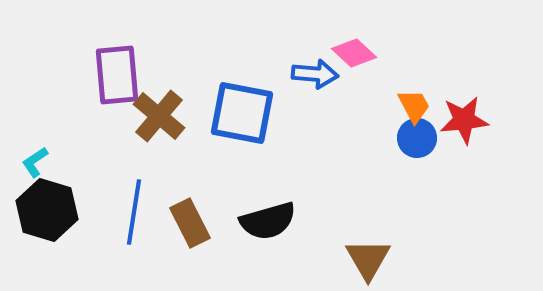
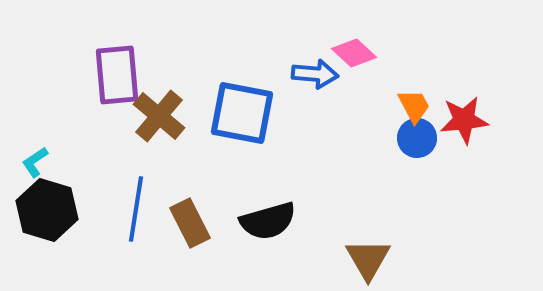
blue line: moved 2 px right, 3 px up
